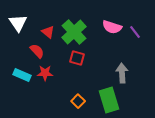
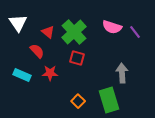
red star: moved 5 px right
